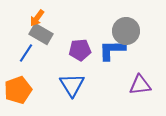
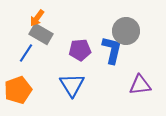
blue L-shape: rotated 104 degrees clockwise
